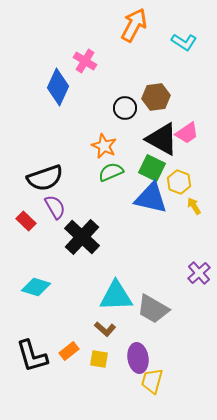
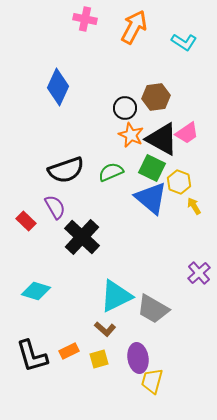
orange arrow: moved 2 px down
pink cross: moved 42 px up; rotated 20 degrees counterclockwise
orange star: moved 27 px right, 11 px up
black semicircle: moved 21 px right, 8 px up
blue triangle: rotated 27 degrees clockwise
cyan diamond: moved 4 px down
cyan triangle: rotated 24 degrees counterclockwise
orange rectangle: rotated 12 degrees clockwise
yellow square: rotated 24 degrees counterclockwise
